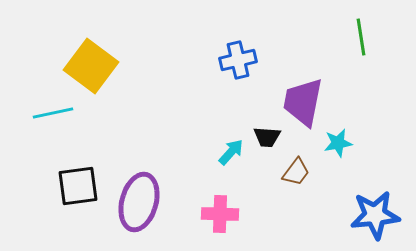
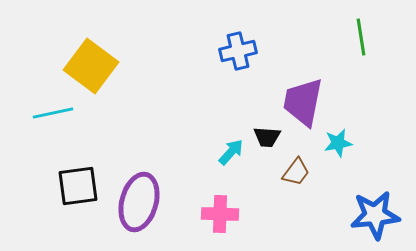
blue cross: moved 9 px up
